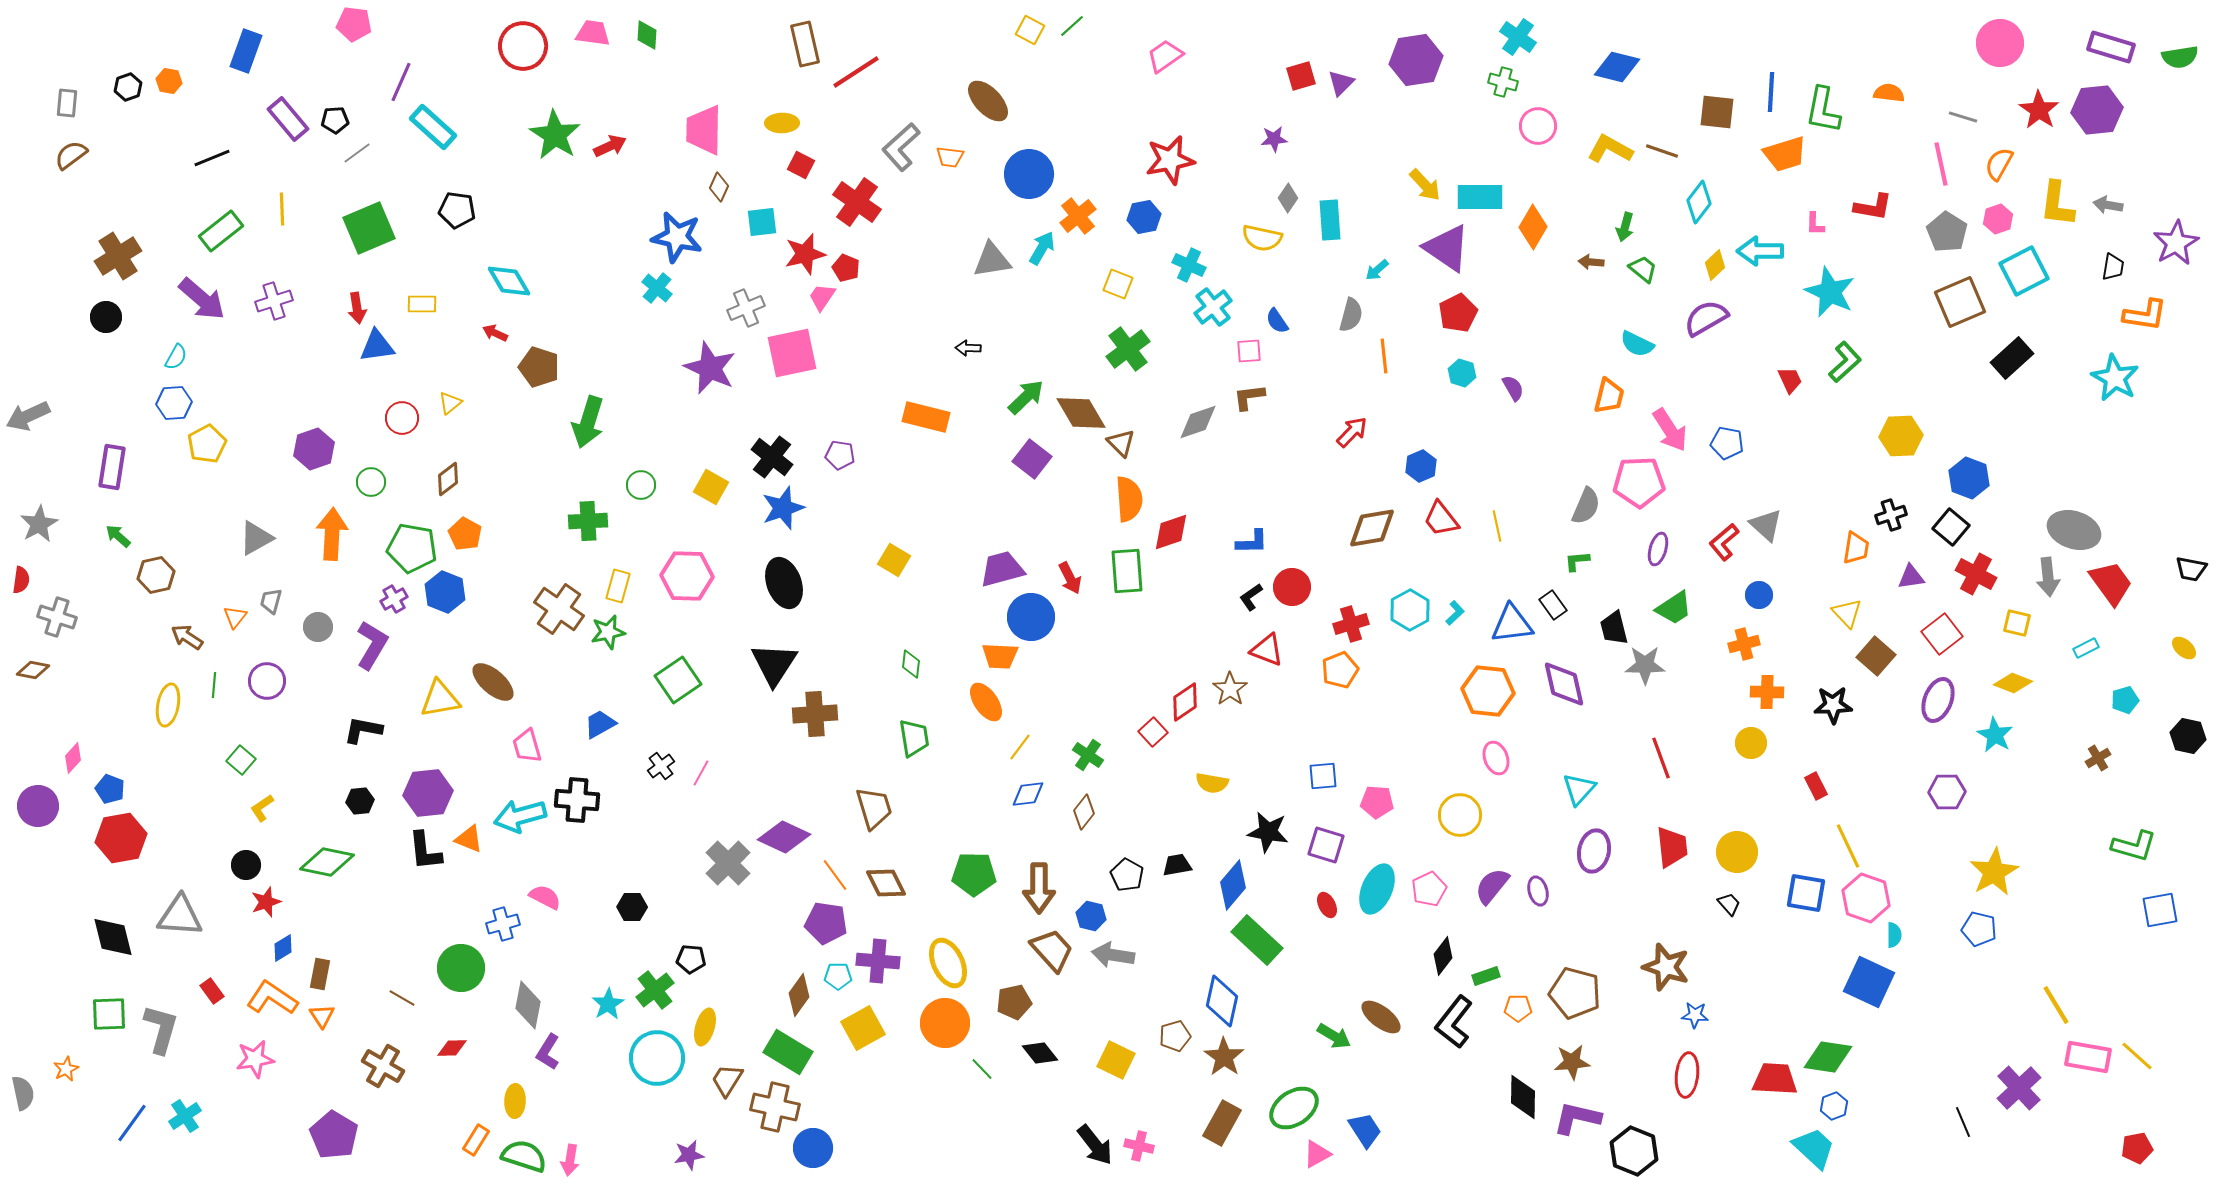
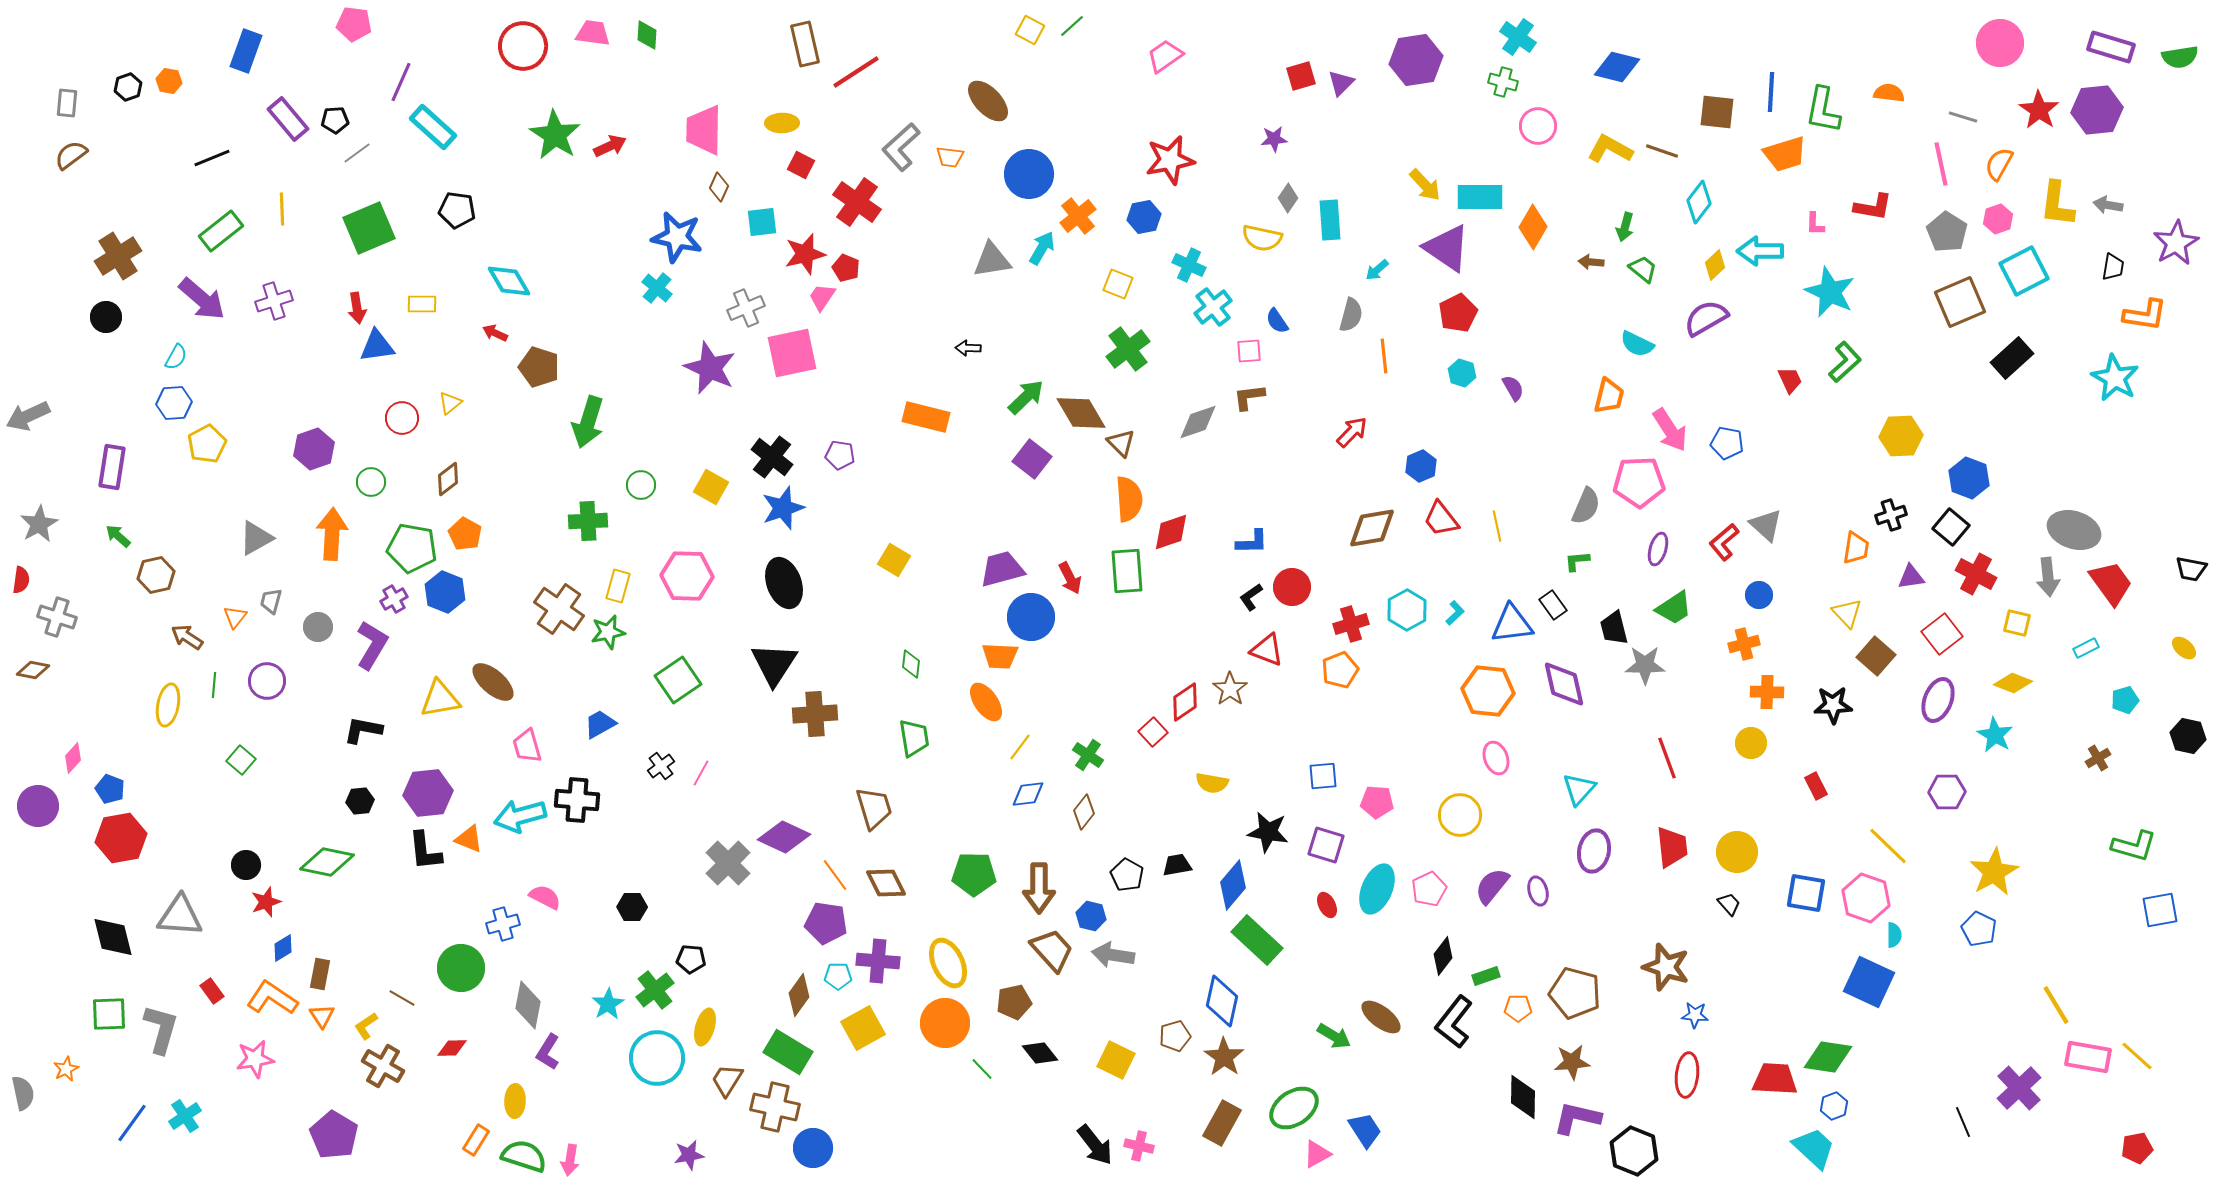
cyan hexagon at (1410, 610): moved 3 px left
red line at (1661, 758): moved 6 px right
yellow L-shape at (262, 808): moved 104 px right, 218 px down
yellow line at (1848, 846): moved 40 px right; rotated 21 degrees counterclockwise
blue pentagon at (1979, 929): rotated 12 degrees clockwise
